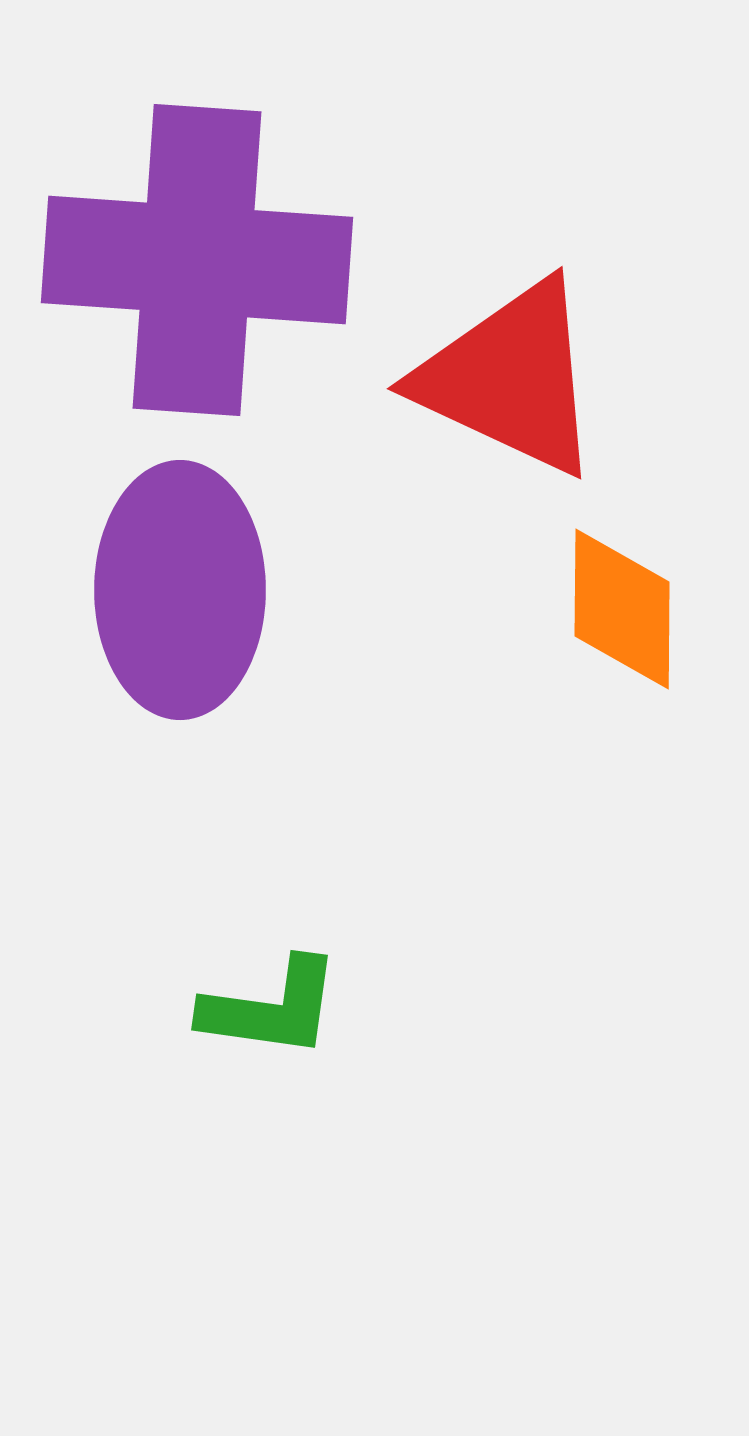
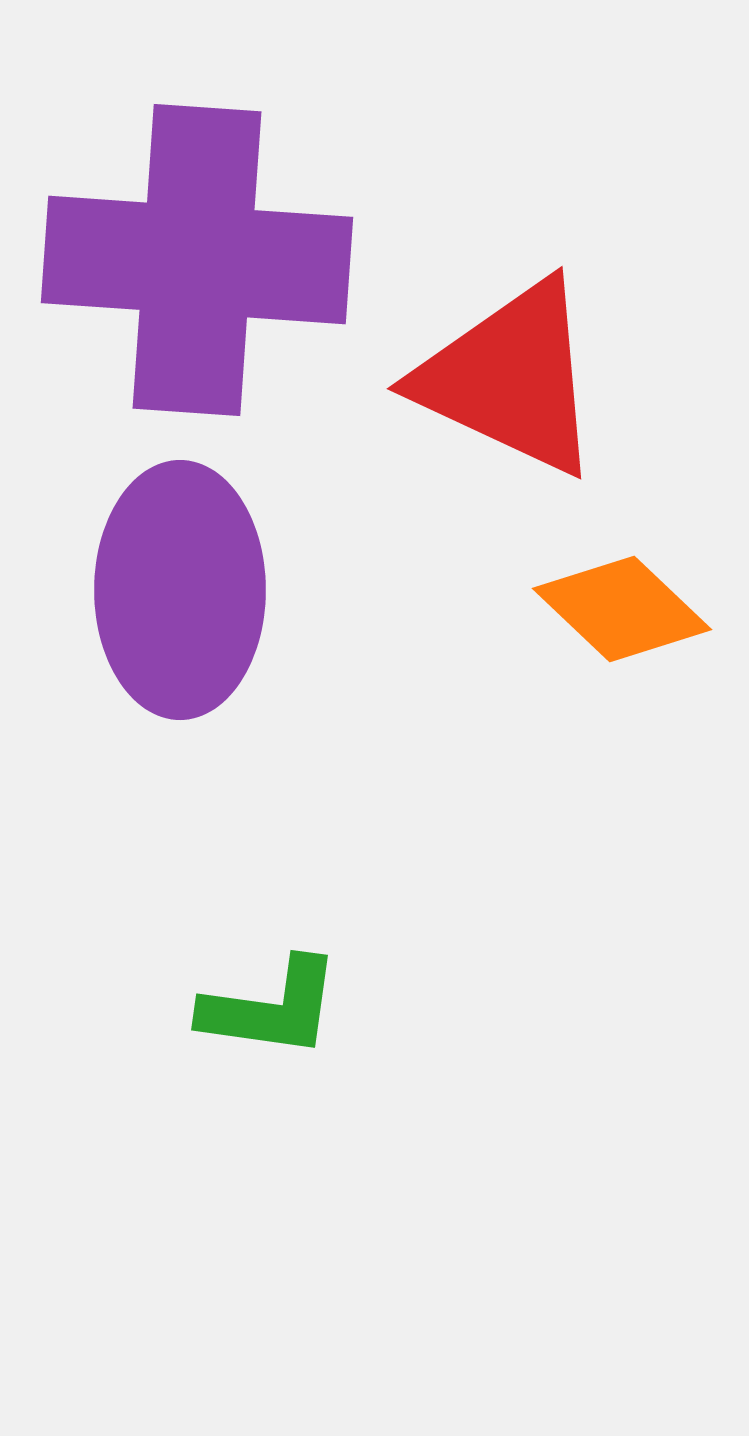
orange diamond: rotated 47 degrees counterclockwise
